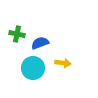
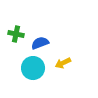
green cross: moved 1 px left
yellow arrow: rotated 147 degrees clockwise
